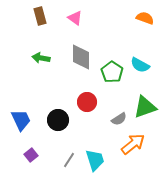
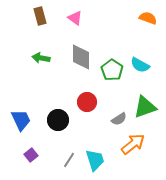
orange semicircle: moved 3 px right
green pentagon: moved 2 px up
